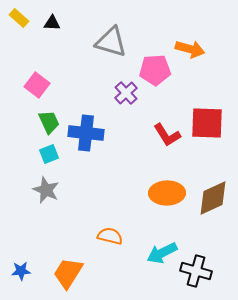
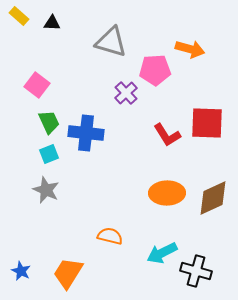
yellow rectangle: moved 2 px up
blue star: rotated 30 degrees clockwise
